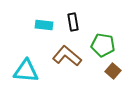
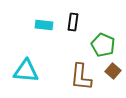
black rectangle: rotated 18 degrees clockwise
green pentagon: rotated 15 degrees clockwise
brown L-shape: moved 14 px right, 21 px down; rotated 124 degrees counterclockwise
